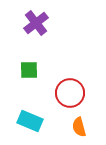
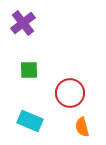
purple cross: moved 13 px left
orange semicircle: moved 3 px right
